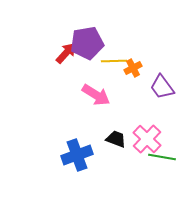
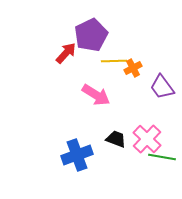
purple pentagon: moved 4 px right, 8 px up; rotated 16 degrees counterclockwise
